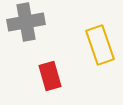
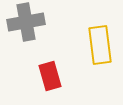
yellow rectangle: rotated 12 degrees clockwise
